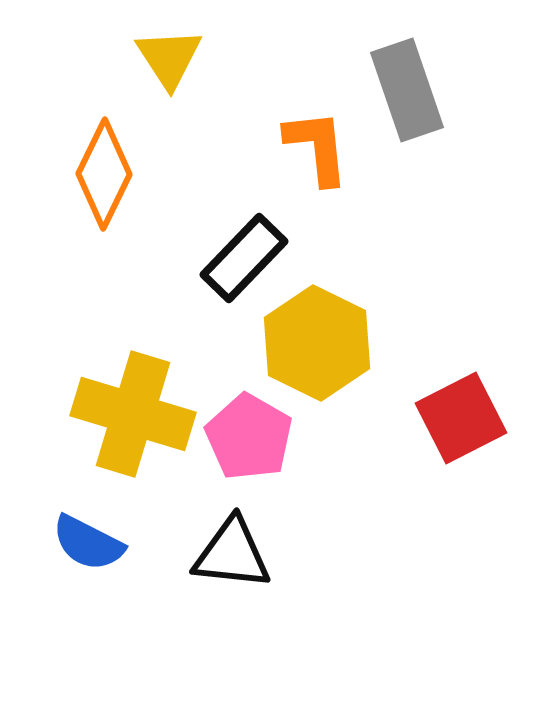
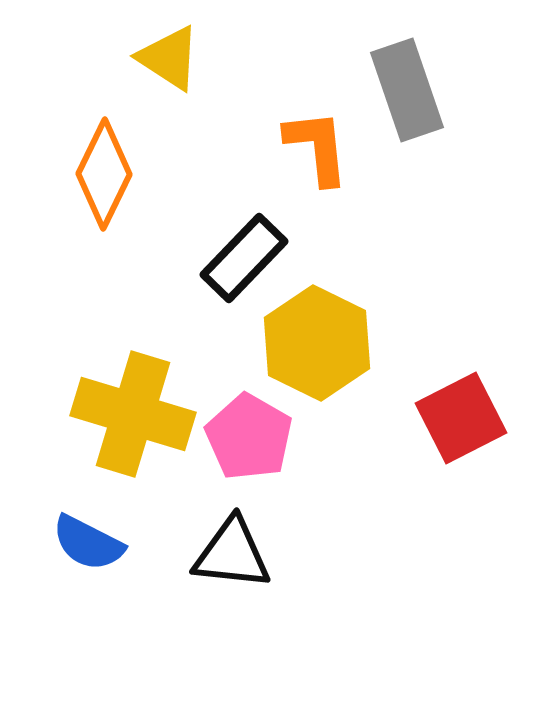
yellow triangle: rotated 24 degrees counterclockwise
